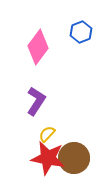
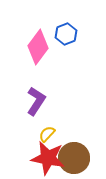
blue hexagon: moved 15 px left, 2 px down
